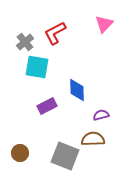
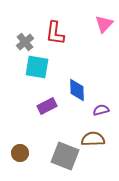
red L-shape: rotated 55 degrees counterclockwise
purple semicircle: moved 5 px up
